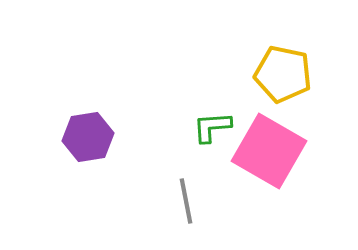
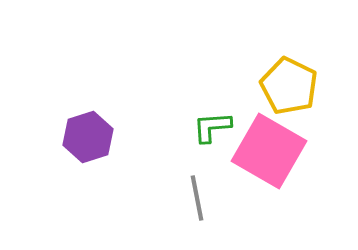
yellow pentagon: moved 6 px right, 12 px down; rotated 14 degrees clockwise
purple hexagon: rotated 9 degrees counterclockwise
gray line: moved 11 px right, 3 px up
